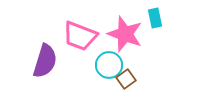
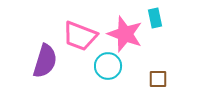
cyan circle: moved 1 px left, 1 px down
brown square: moved 32 px right; rotated 36 degrees clockwise
